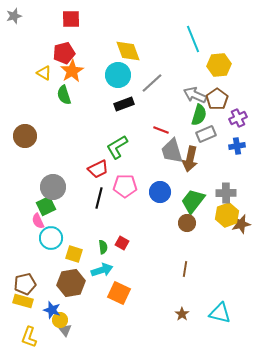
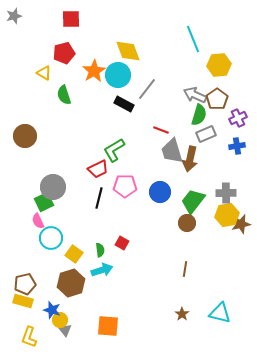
orange star at (72, 71): moved 22 px right
gray line at (152, 83): moved 5 px left, 6 px down; rotated 10 degrees counterclockwise
black rectangle at (124, 104): rotated 48 degrees clockwise
green L-shape at (117, 147): moved 3 px left, 3 px down
green square at (46, 206): moved 2 px left, 4 px up
yellow hexagon at (227, 215): rotated 10 degrees clockwise
green semicircle at (103, 247): moved 3 px left, 3 px down
yellow square at (74, 254): rotated 18 degrees clockwise
brown hexagon at (71, 283): rotated 8 degrees counterclockwise
orange square at (119, 293): moved 11 px left, 33 px down; rotated 20 degrees counterclockwise
